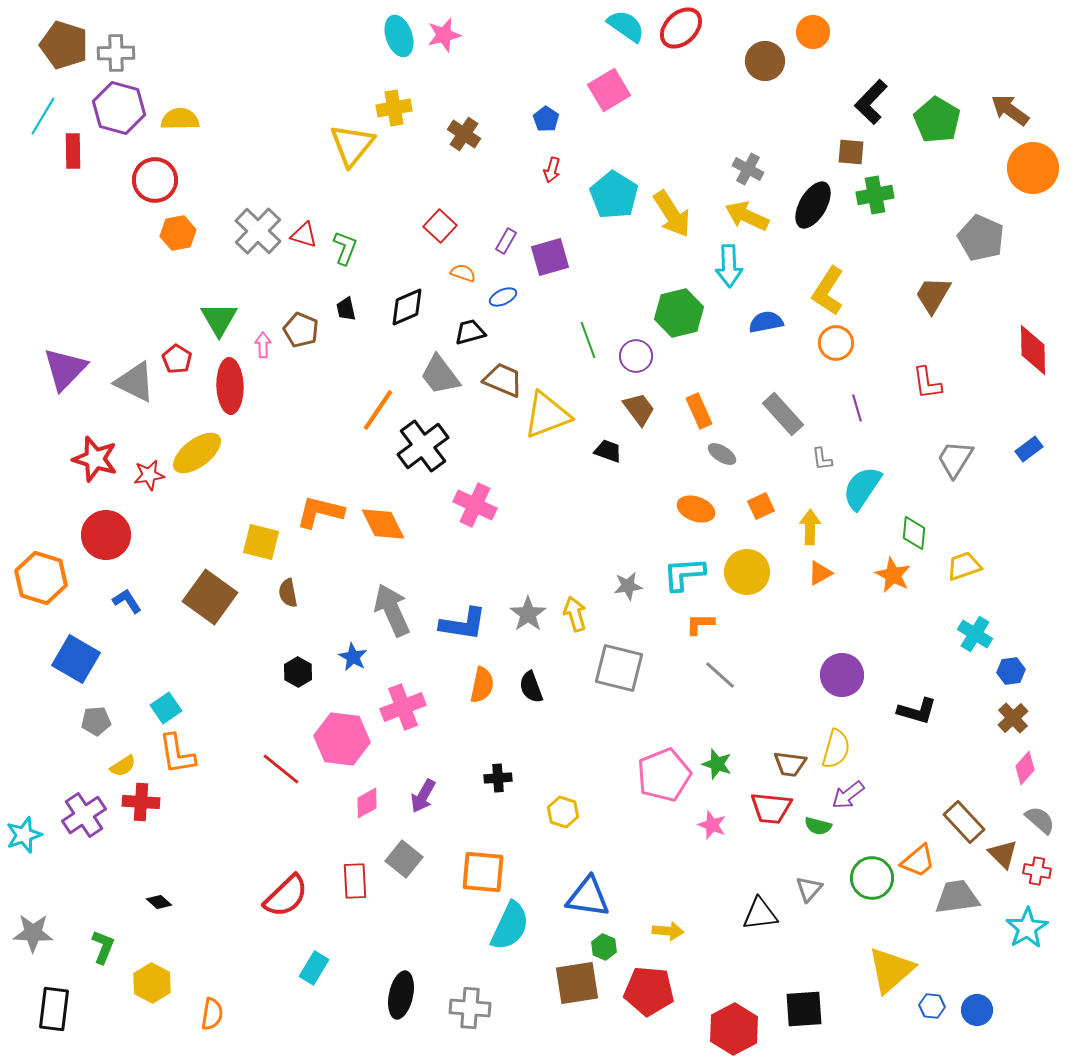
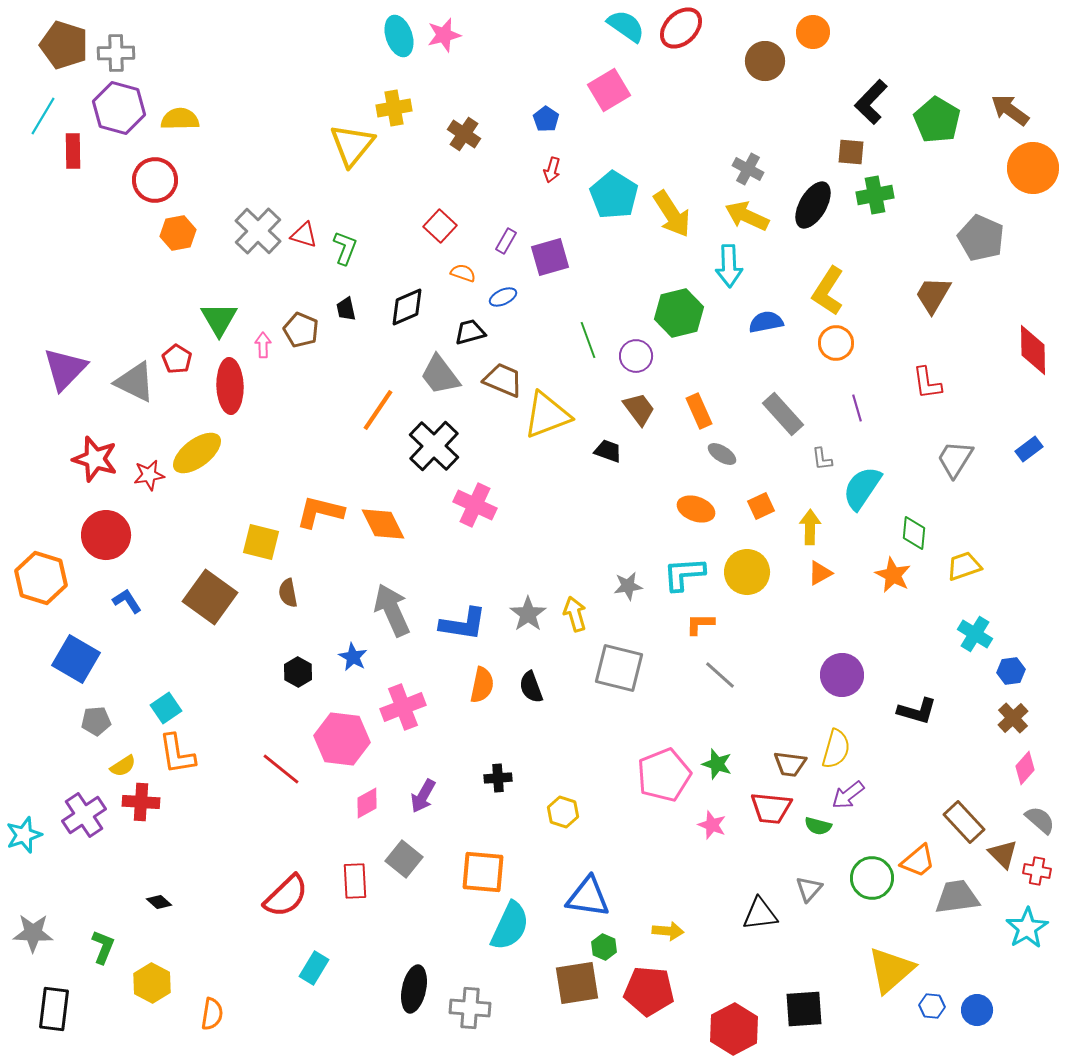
black cross at (423, 446): moved 11 px right; rotated 9 degrees counterclockwise
black ellipse at (401, 995): moved 13 px right, 6 px up
